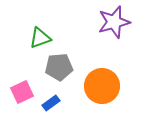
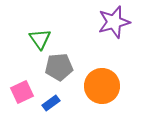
green triangle: moved 1 px down; rotated 45 degrees counterclockwise
